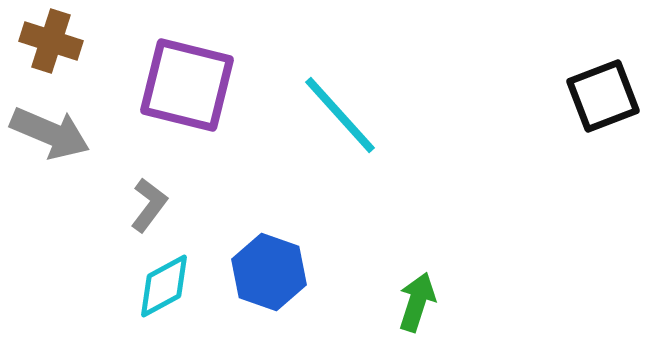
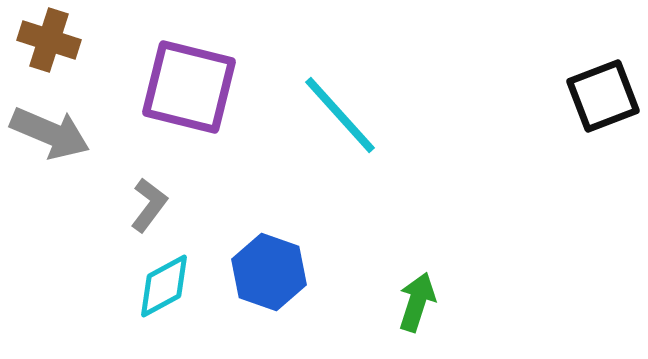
brown cross: moved 2 px left, 1 px up
purple square: moved 2 px right, 2 px down
